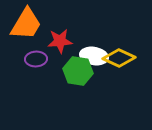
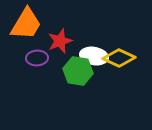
red star: rotated 15 degrees counterclockwise
purple ellipse: moved 1 px right, 1 px up
